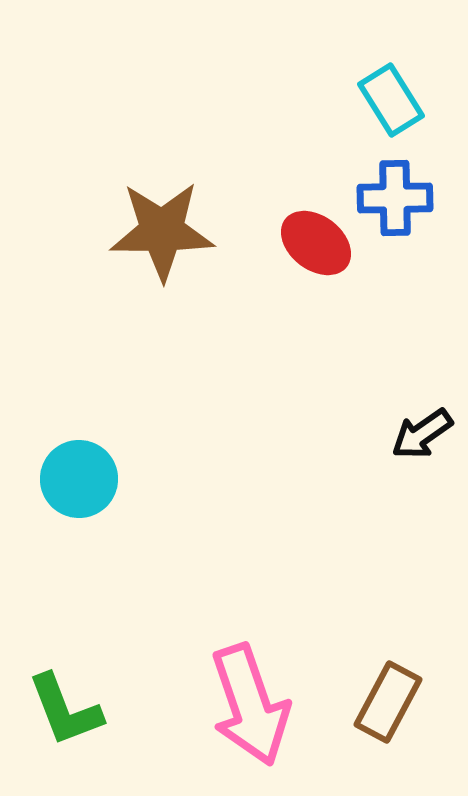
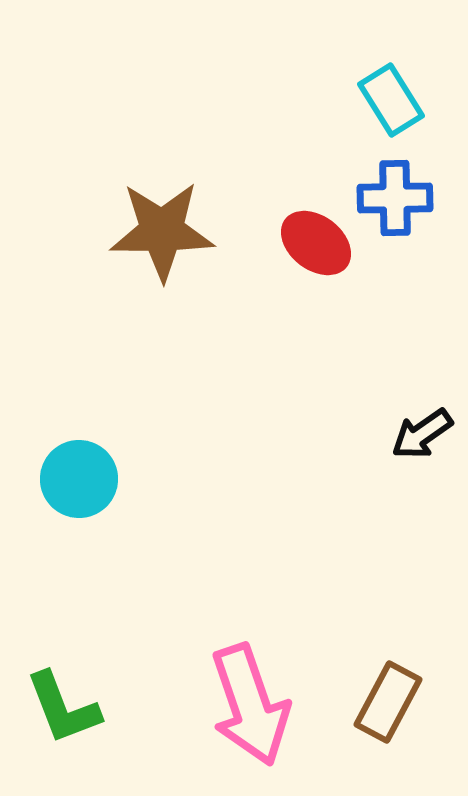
green L-shape: moved 2 px left, 2 px up
